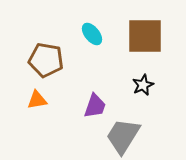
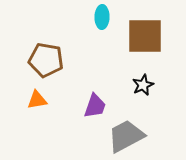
cyan ellipse: moved 10 px right, 17 px up; rotated 40 degrees clockwise
gray trapezoid: moved 3 px right; rotated 30 degrees clockwise
